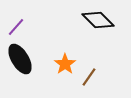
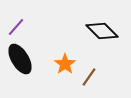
black diamond: moved 4 px right, 11 px down
